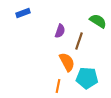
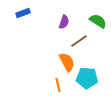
purple semicircle: moved 4 px right, 9 px up
brown line: rotated 36 degrees clockwise
orange line: moved 1 px up; rotated 24 degrees counterclockwise
